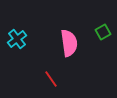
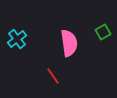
red line: moved 2 px right, 3 px up
